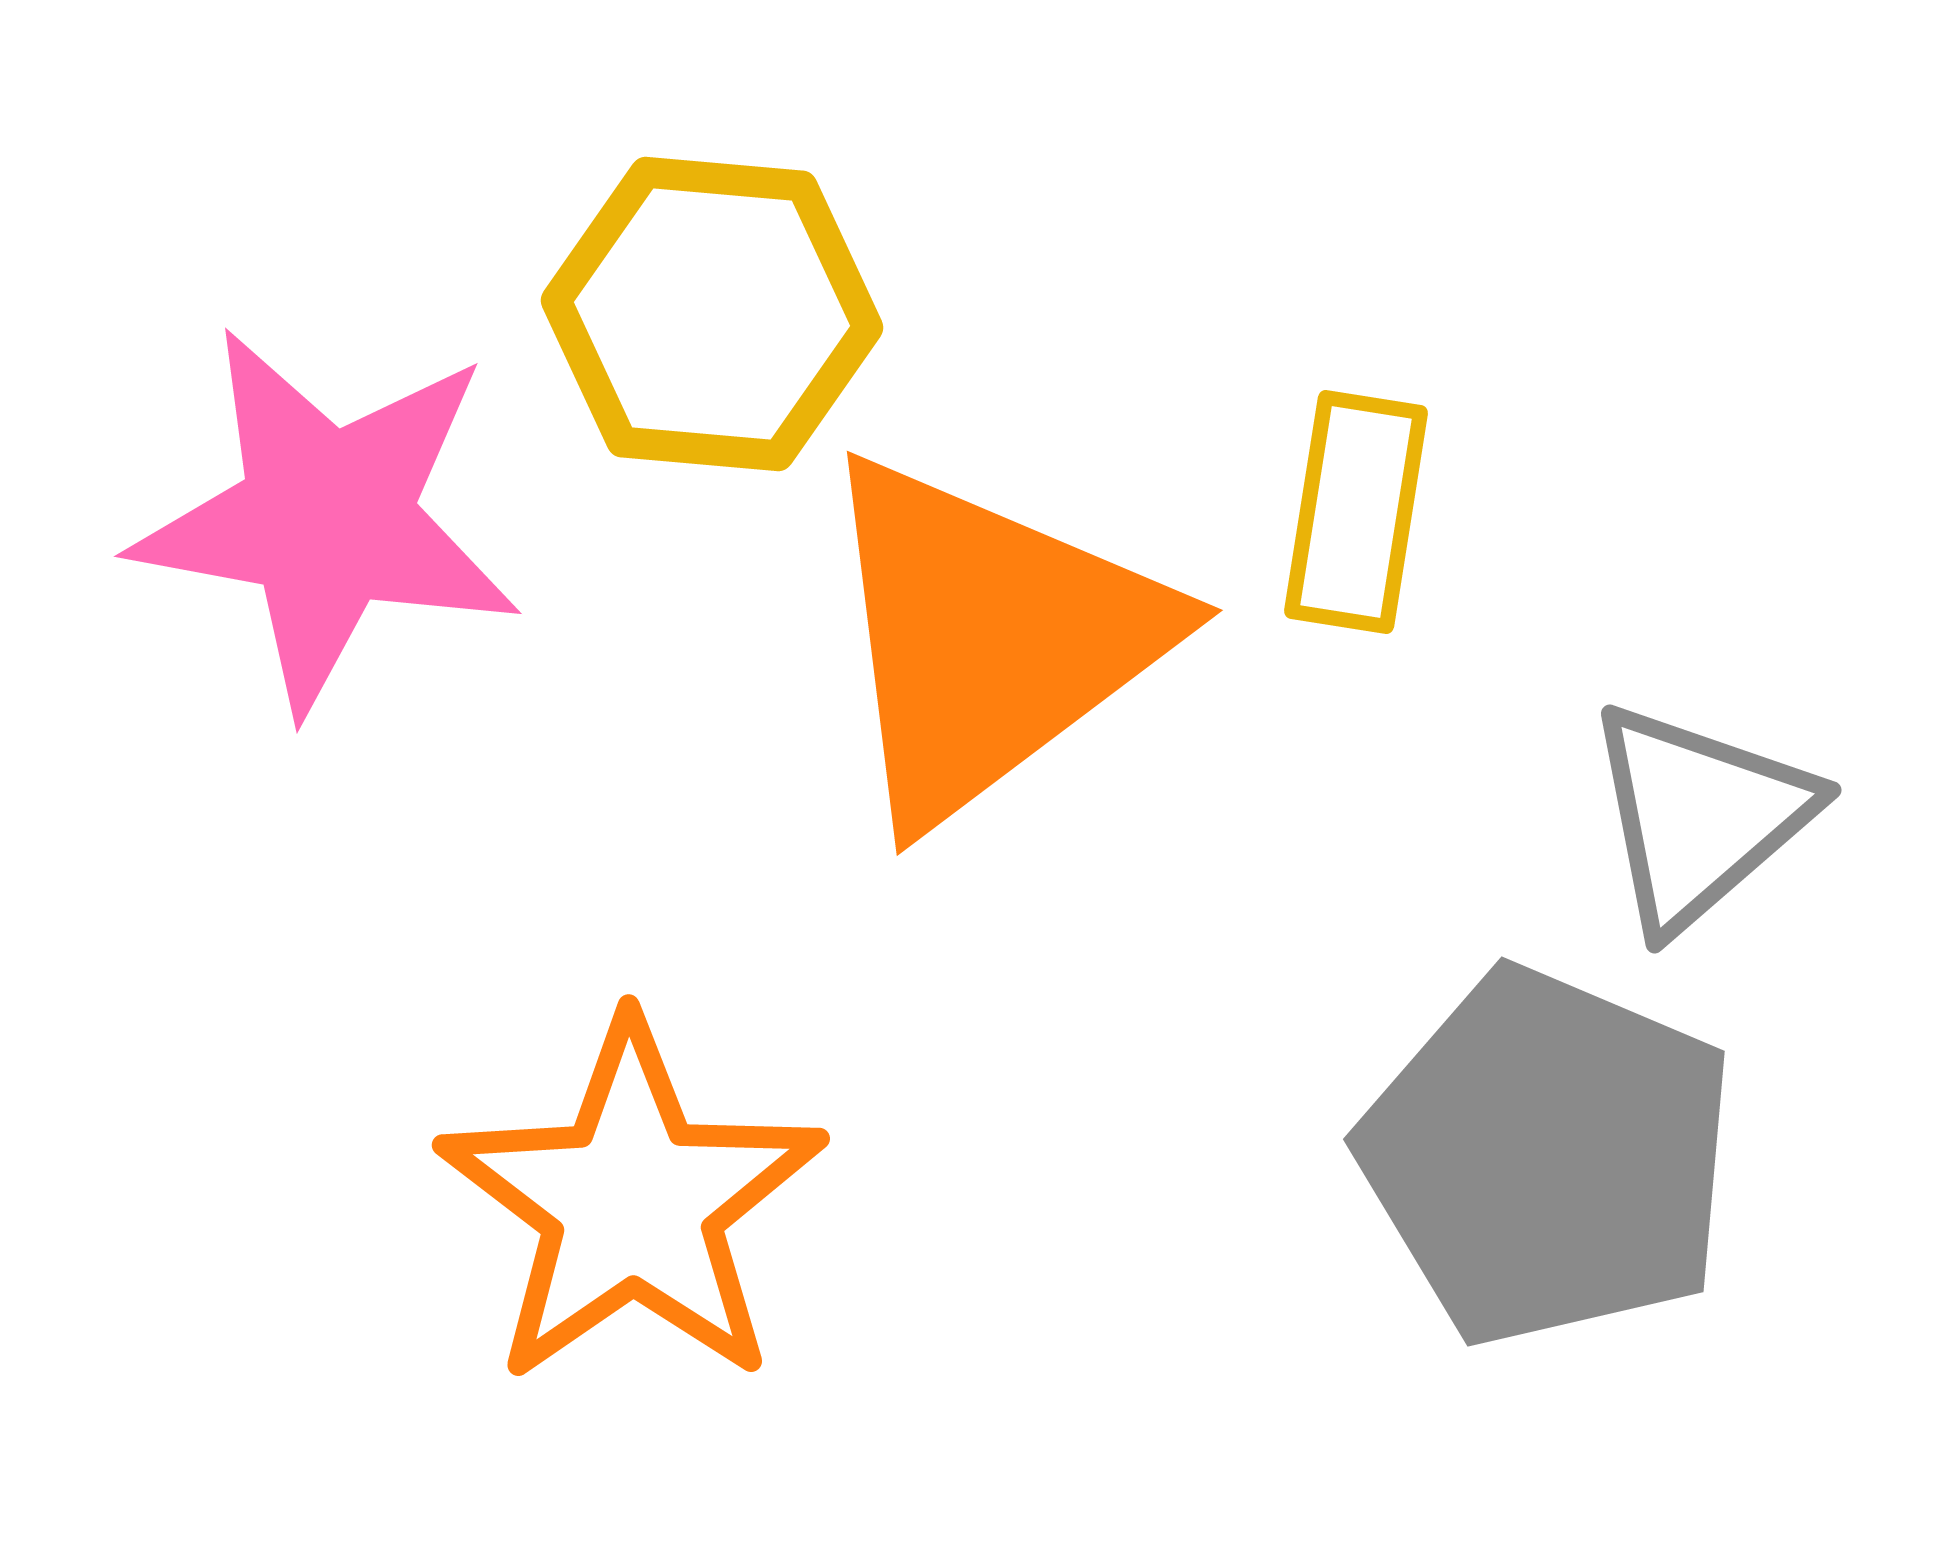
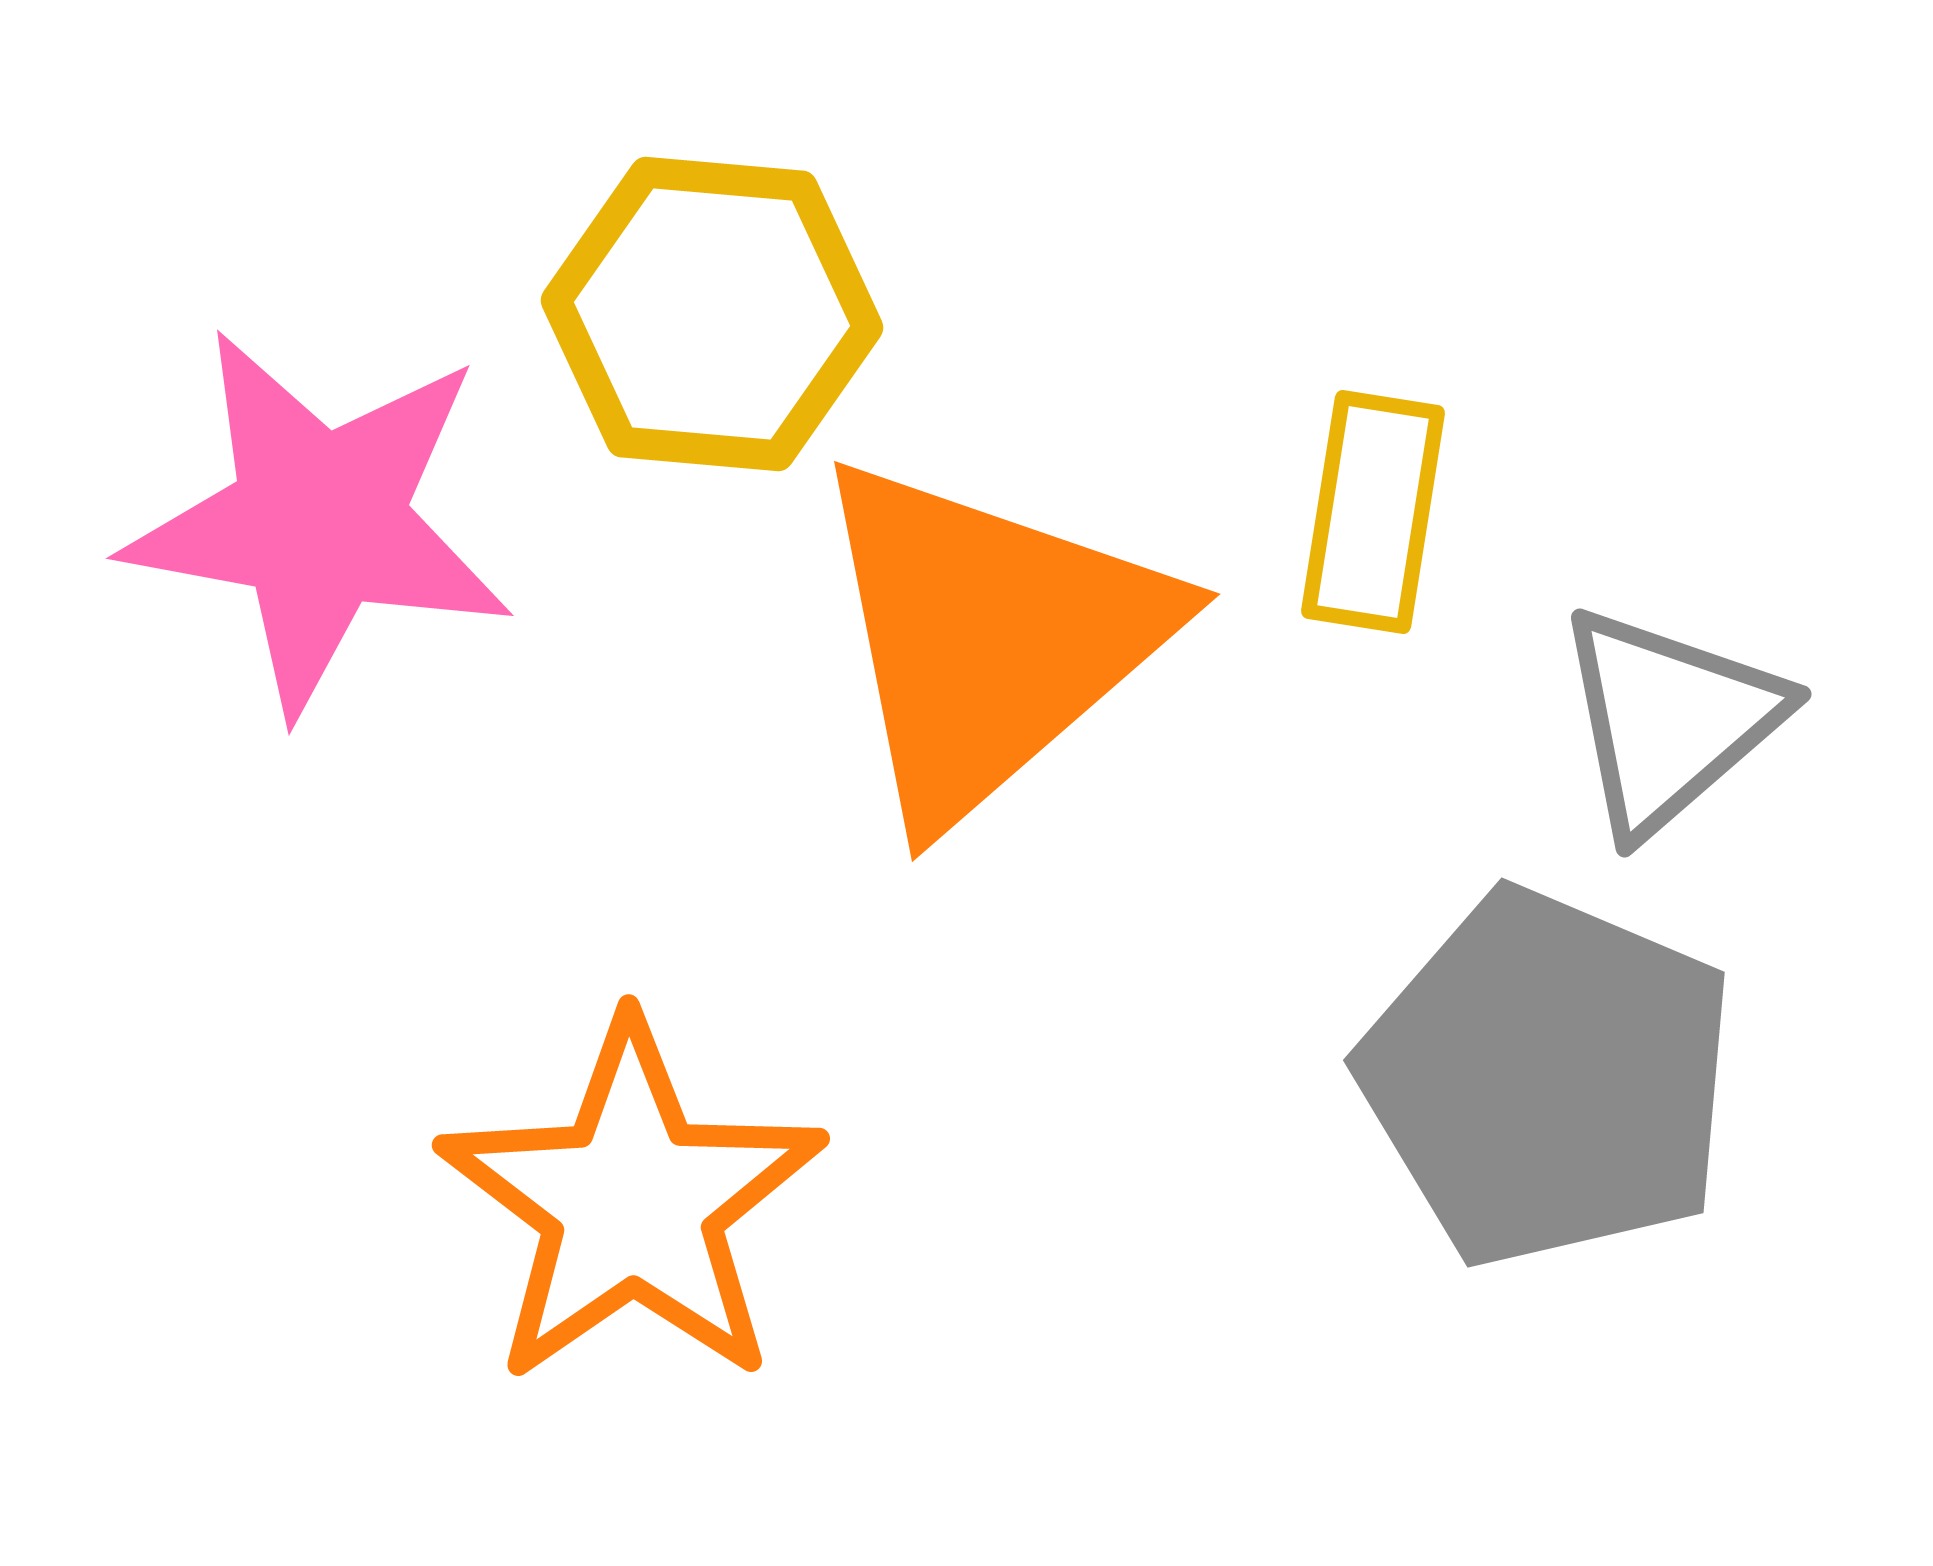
yellow rectangle: moved 17 px right
pink star: moved 8 px left, 2 px down
orange triangle: rotated 4 degrees counterclockwise
gray triangle: moved 30 px left, 96 px up
gray pentagon: moved 79 px up
